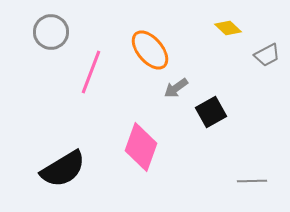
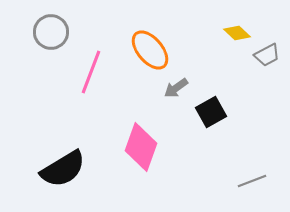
yellow diamond: moved 9 px right, 5 px down
gray line: rotated 20 degrees counterclockwise
